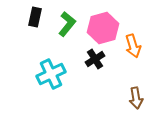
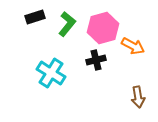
black rectangle: rotated 60 degrees clockwise
orange arrow: rotated 45 degrees counterclockwise
black cross: moved 1 px right, 1 px down; rotated 18 degrees clockwise
cyan cross: moved 1 px up; rotated 32 degrees counterclockwise
brown arrow: moved 2 px right, 1 px up
